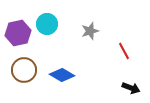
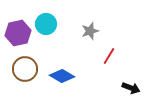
cyan circle: moved 1 px left
red line: moved 15 px left, 5 px down; rotated 60 degrees clockwise
brown circle: moved 1 px right, 1 px up
blue diamond: moved 1 px down
